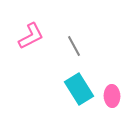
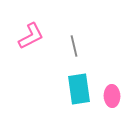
gray line: rotated 15 degrees clockwise
cyan rectangle: rotated 24 degrees clockwise
